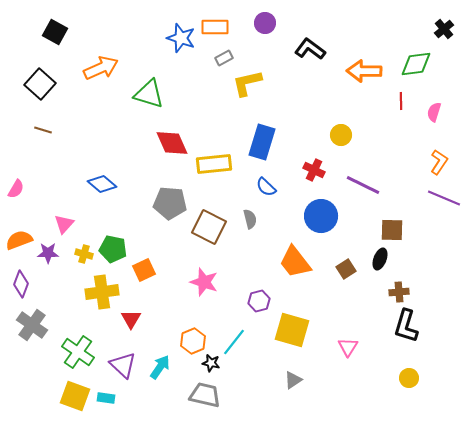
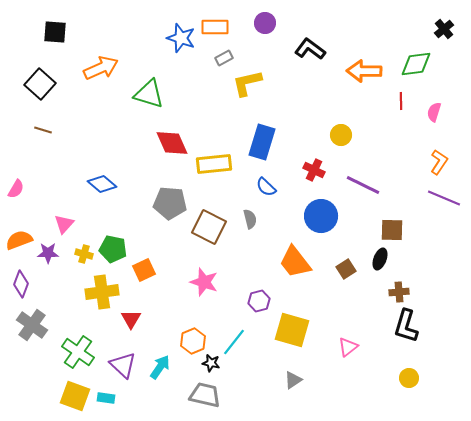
black square at (55, 32): rotated 25 degrees counterclockwise
pink triangle at (348, 347): rotated 20 degrees clockwise
